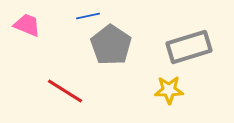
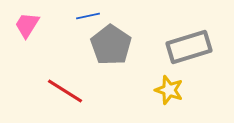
pink trapezoid: rotated 80 degrees counterclockwise
yellow star: rotated 20 degrees clockwise
